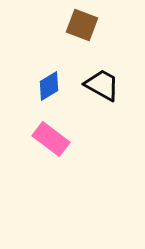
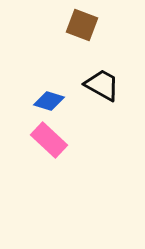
blue diamond: moved 15 px down; rotated 48 degrees clockwise
pink rectangle: moved 2 px left, 1 px down; rotated 6 degrees clockwise
